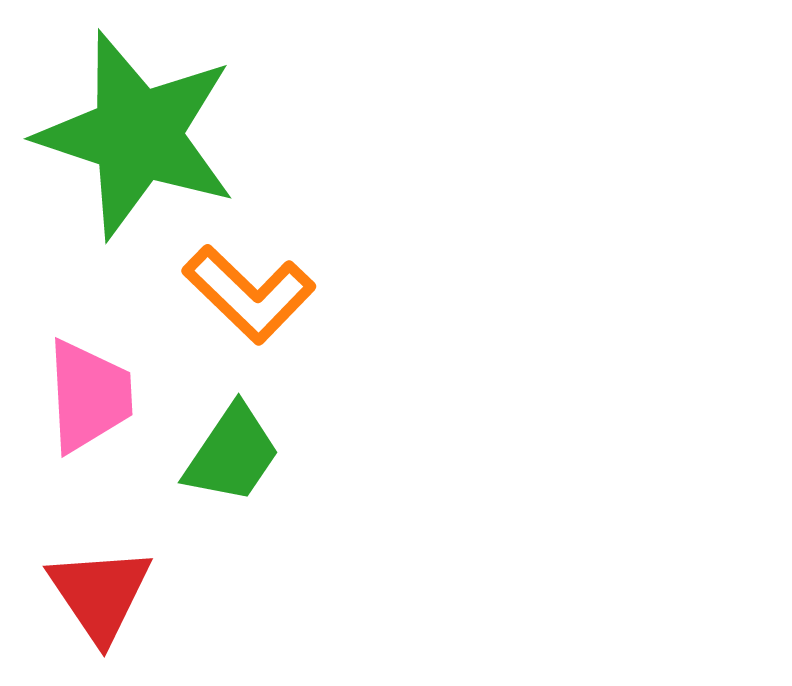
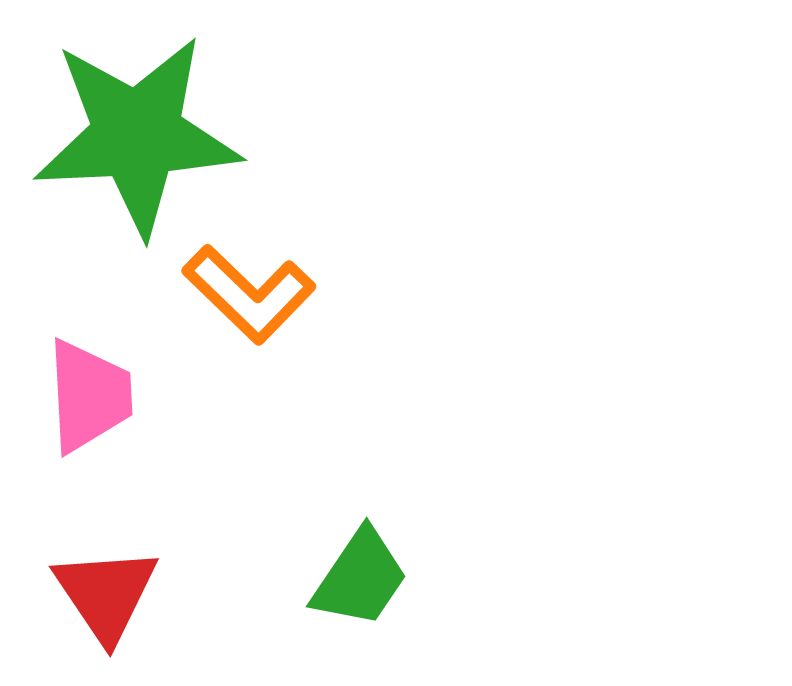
green star: rotated 21 degrees counterclockwise
green trapezoid: moved 128 px right, 124 px down
red triangle: moved 6 px right
